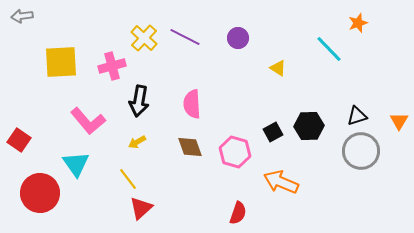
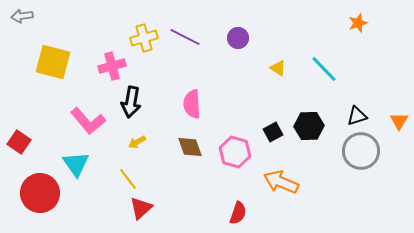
yellow cross: rotated 32 degrees clockwise
cyan line: moved 5 px left, 20 px down
yellow square: moved 8 px left; rotated 18 degrees clockwise
black arrow: moved 8 px left, 1 px down
red square: moved 2 px down
